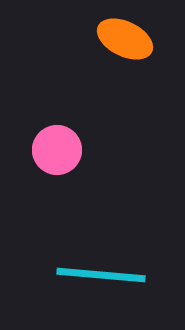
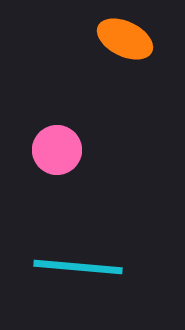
cyan line: moved 23 px left, 8 px up
